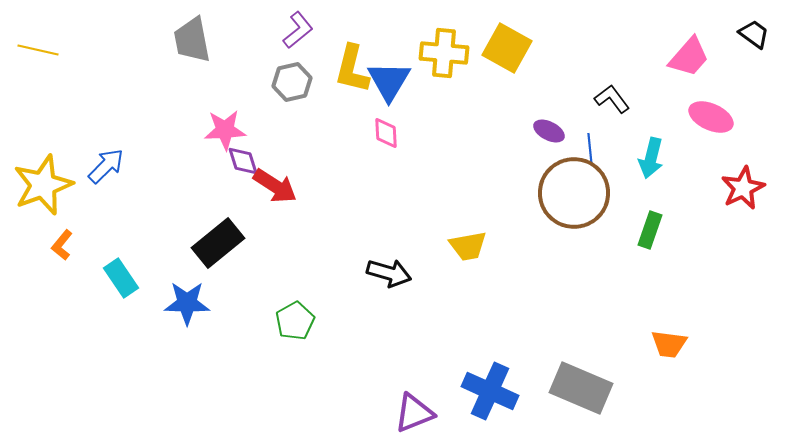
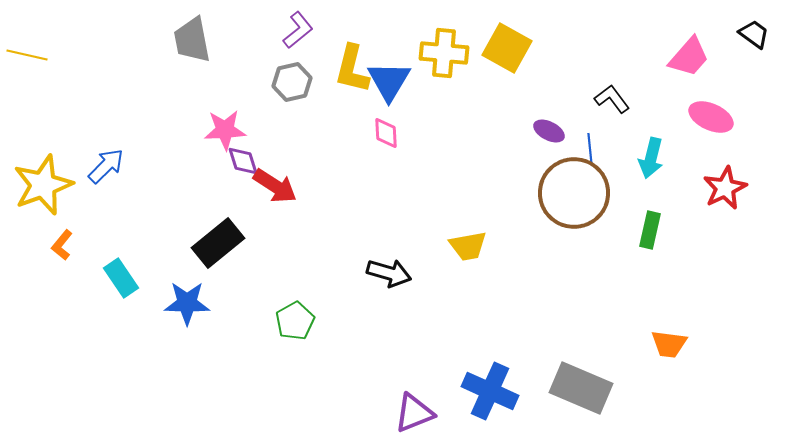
yellow line: moved 11 px left, 5 px down
red star: moved 18 px left
green rectangle: rotated 6 degrees counterclockwise
